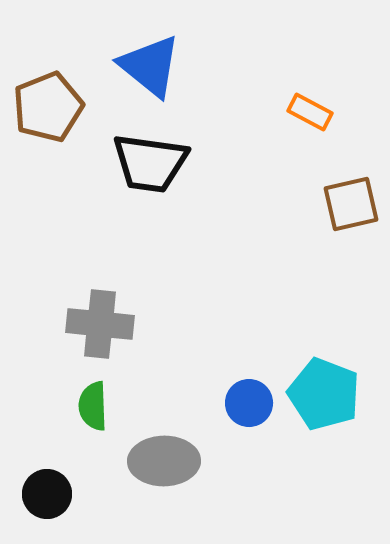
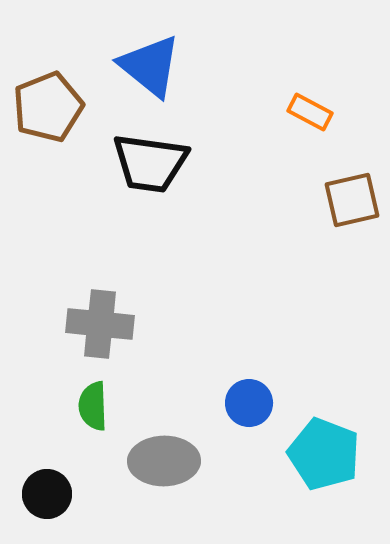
brown square: moved 1 px right, 4 px up
cyan pentagon: moved 60 px down
